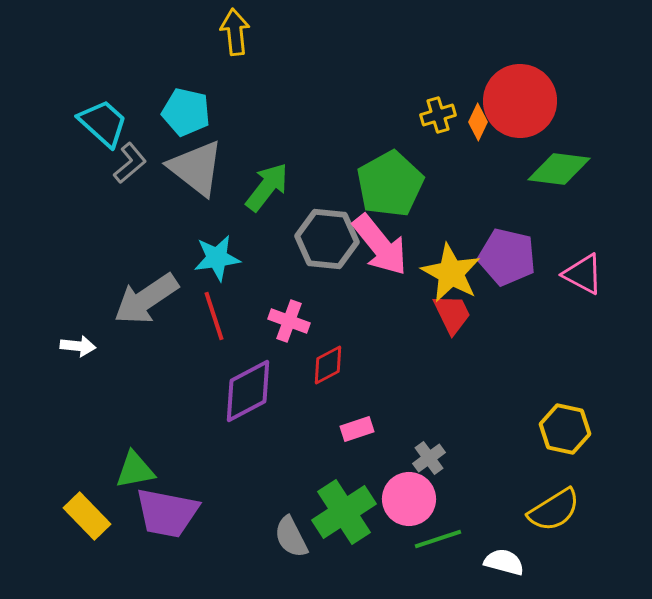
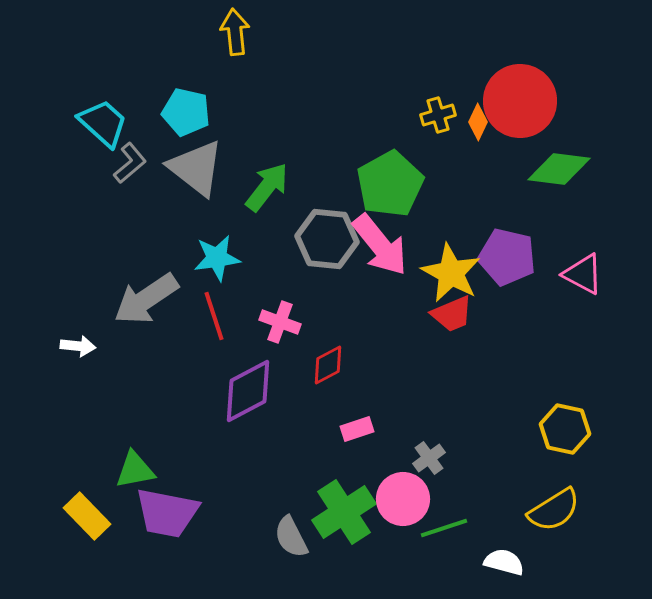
red trapezoid: rotated 93 degrees clockwise
pink cross: moved 9 px left, 1 px down
pink circle: moved 6 px left
green line: moved 6 px right, 11 px up
